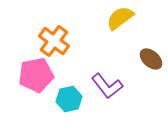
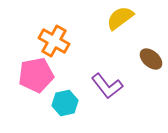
orange cross: rotated 8 degrees counterclockwise
cyan hexagon: moved 4 px left, 4 px down
